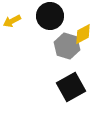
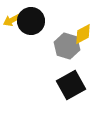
black circle: moved 19 px left, 5 px down
yellow arrow: moved 1 px up
black square: moved 2 px up
